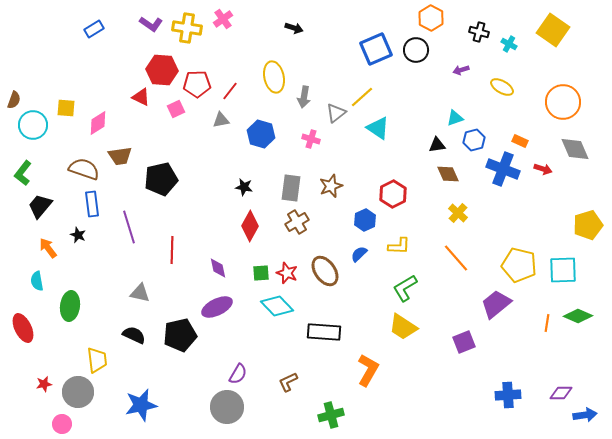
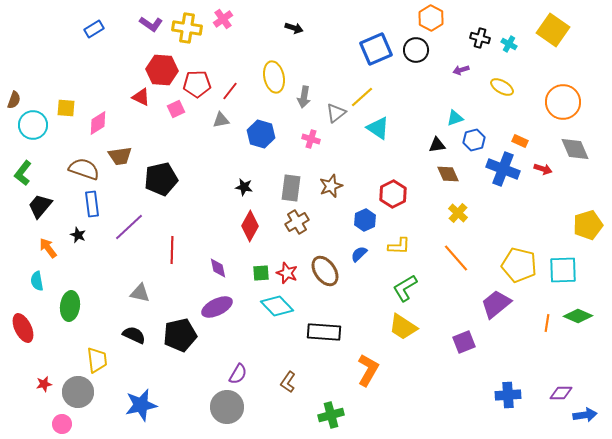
black cross at (479, 32): moved 1 px right, 6 px down
purple line at (129, 227): rotated 64 degrees clockwise
brown L-shape at (288, 382): rotated 30 degrees counterclockwise
